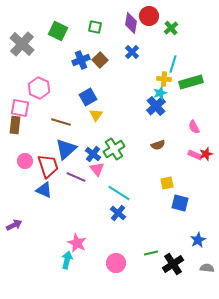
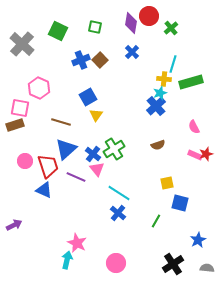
brown rectangle at (15, 125): rotated 66 degrees clockwise
green line at (151, 253): moved 5 px right, 32 px up; rotated 48 degrees counterclockwise
